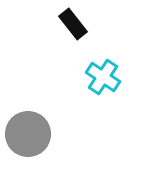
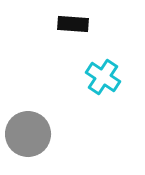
black rectangle: rotated 48 degrees counterclockwise
